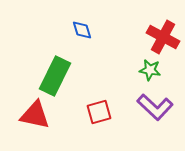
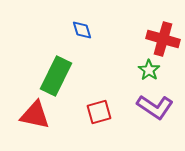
red cross: moved 2 px down; rotated 12 degrees counterclockwise
green star: moved 1 px left; rotated 25 degrees clockwise
green rectangle: moved 1 px right
purple L-shape: rotated 9 degrees counterclockwise
